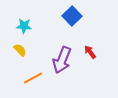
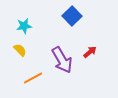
cyan star: rotated 14 degrees counterclockwise
red arrow: rotated 88 degrees clockwise
purple arrow: rotated 52 degrees counterclockwise
